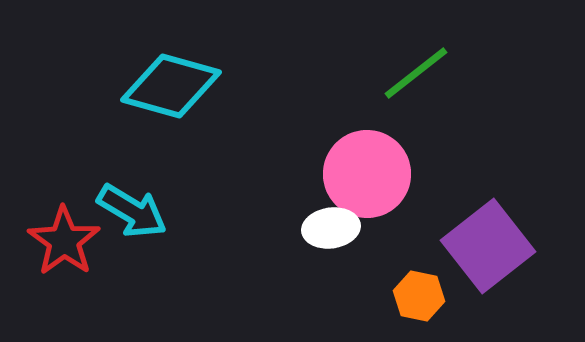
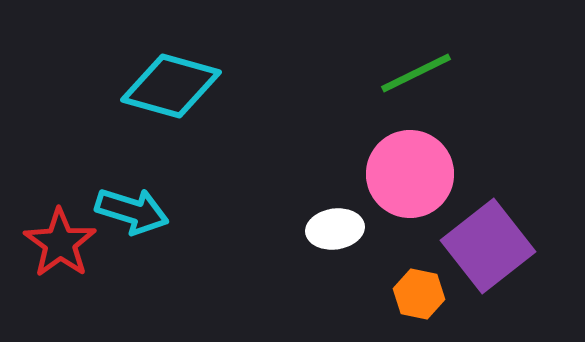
green line: rotated 12 degrees clockwise
pink circle: moved 43 px right
cyan arrow: rotated 14 degrees counterclockwise
white ellipse: moved 4 px right, 1 px down
red star: moved 4 px left, 2 px down
orange hexagon: moved 2 px up
